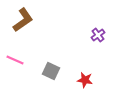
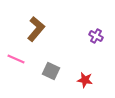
brown L-shape: moved 13 px right, 9 px down; rotated 15 degrees counterclockwise
purple cross: moved 2 px left, 1 px down; rotated 24 degrees counterclockwise
pink line: moved 1 px right, 1 px up
